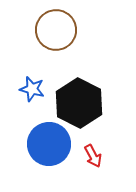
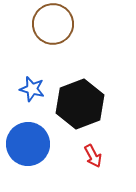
brown circle: moved 3 px left, 6 px up
black hexagon: moved 1 px right, 1 px down; rotated 12 degrees clockwise
blue circle: moved 21 px left
